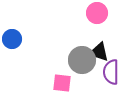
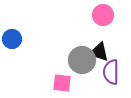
pink circle: moved 6 px right, 2 px down
